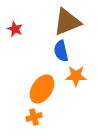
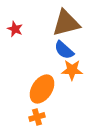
brown triangle: moved 1 px left, 1 px down; rotated 8 degrees clockwise
blue semicircle: moved 3 px right, 1 px up; rotated 35 degrees counterclockwise
orange star: moved 4 px left, 6 px up
orange cross: moved 3 px right
